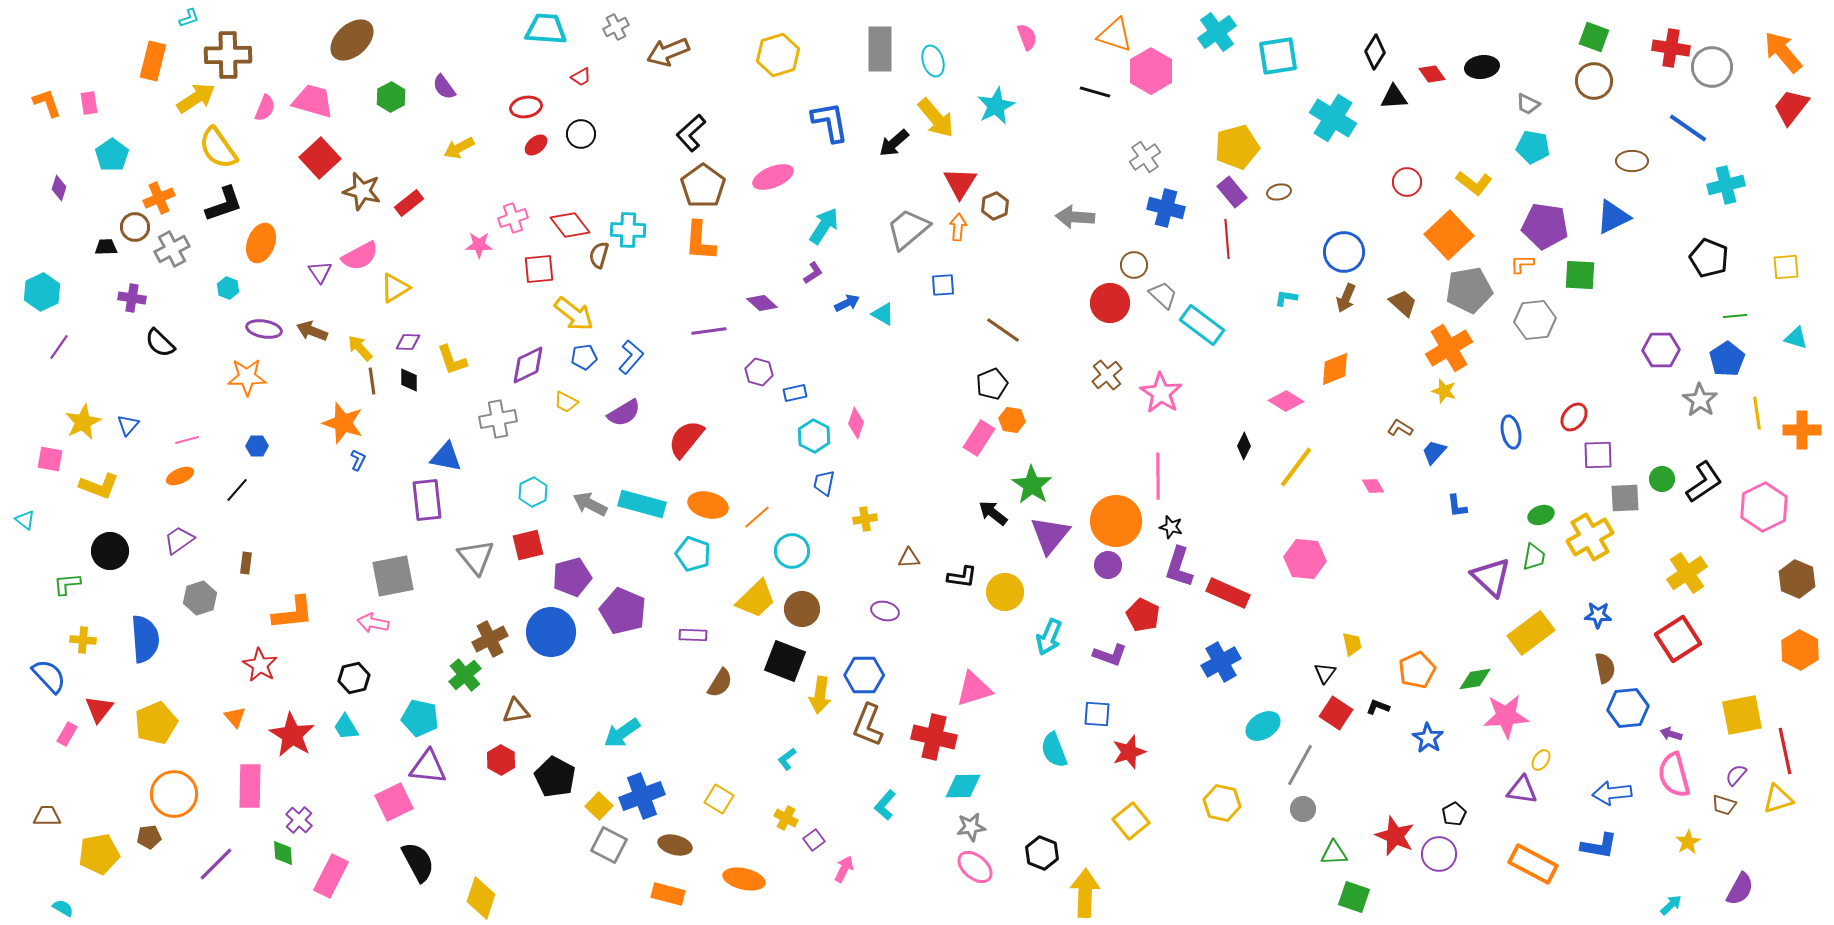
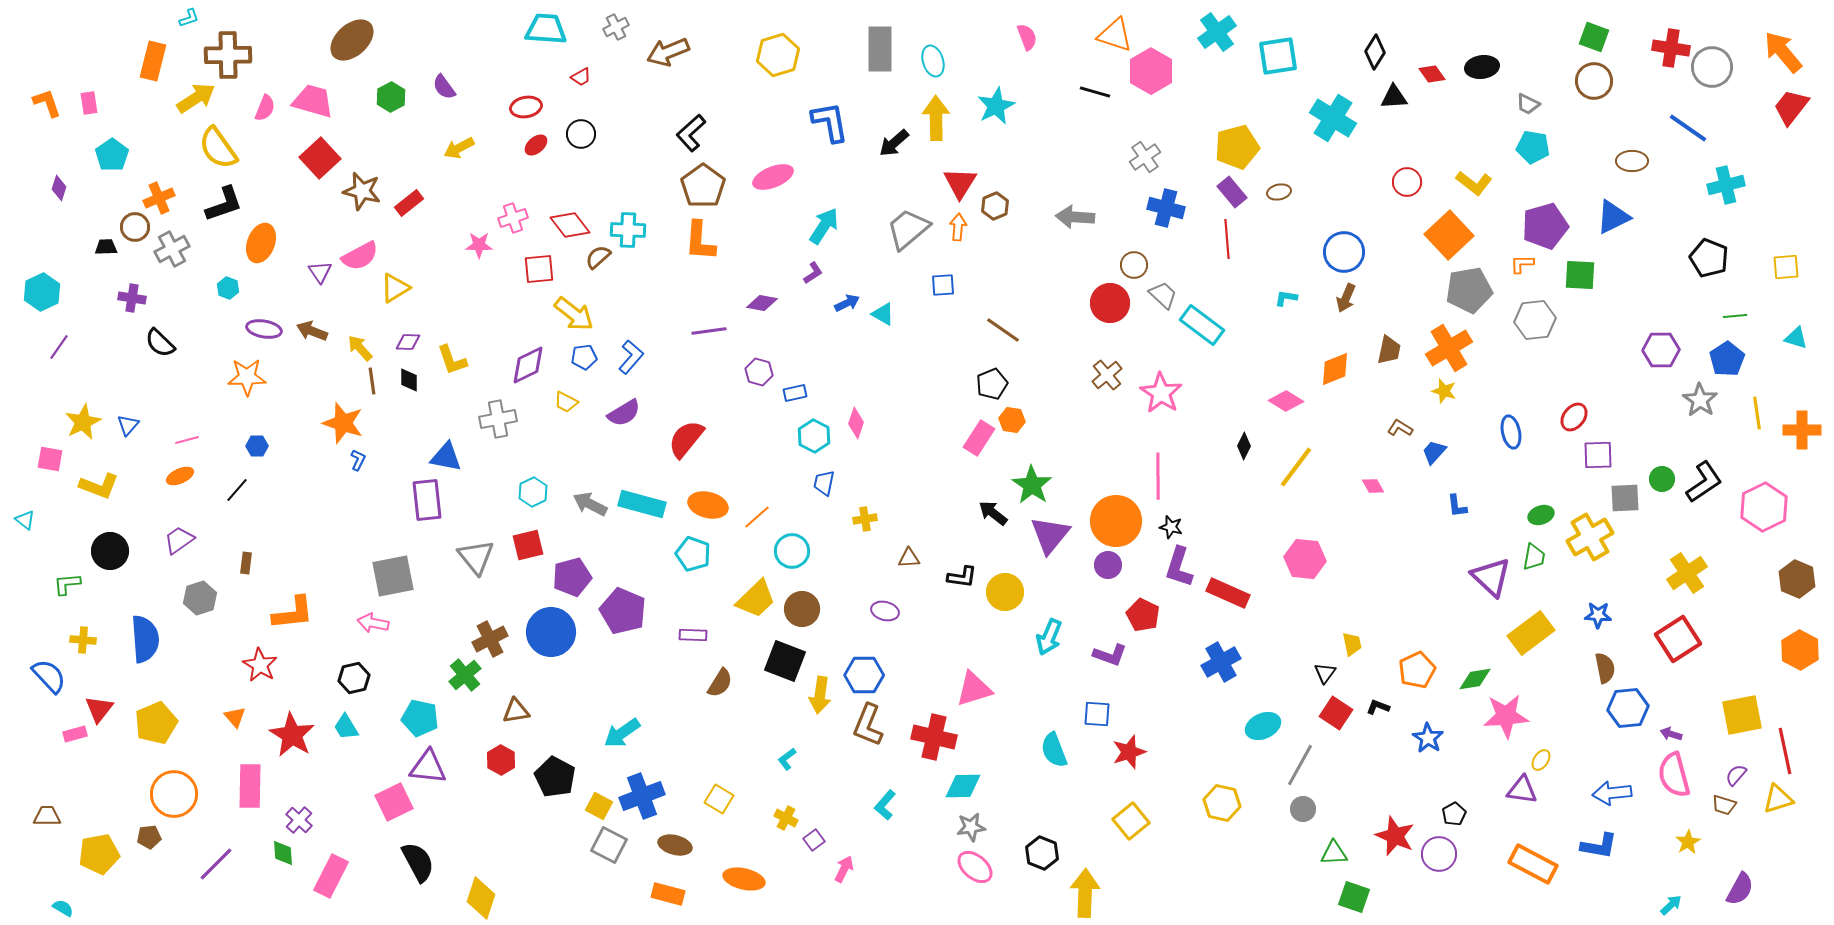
yellow arrow at (936, 118): rotated 141 degrees counterclockwise
purple pentagon at (1545, 226): rotated 24 degrees counterclockwise
brown semicircle at (599, 255): moved 1 px left, 2 px down; rotated 32 degrees clockwise
purple diamond at (762, 303): rotated 32 degrees counterclockwise
brown trapezoid at (1403, 303): moved 14 px left, 47 px down; rotated 60 degrees clockwise
cyan ellipse at (1263, 726): rotated 8 degrees clockwise
pink rectangle at (67, 734): moved 8 px right; rotated 45 degrees clockwise
yellow square at (599, 806): rotated 16 degrees counterclockwise
